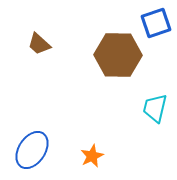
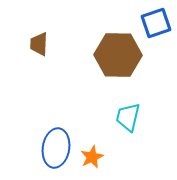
brown trapezoid: rotated 50 degrees clockwise
cyan trapezoid: moved 27 px left, 9 px down
blue ellipse: moved 24 px right, 2 px up; rotated 24 degrees counterclockwise
orange star: moved 1 px down
